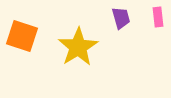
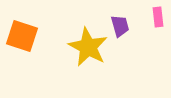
purple trapezoid: moved 1 px left, 8 px down
yellow star: moved 10 px right; rotated 12 degrees counterclockwise
